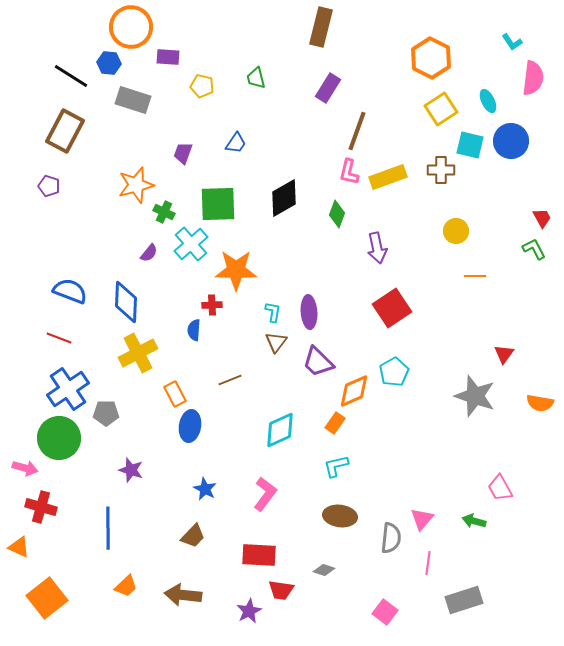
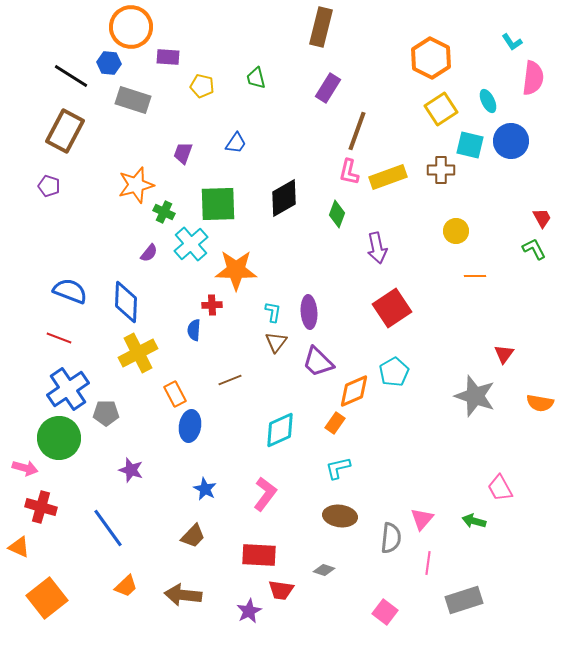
cyan L-shape at (336, 466): moved 2 px right, 2 px down
blue line at (108, 528): rotated 36 degrees counterclockwise
